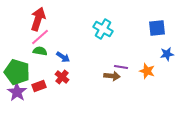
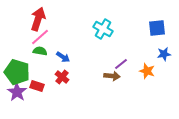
blue star: moved 3 px left
purple line: moved 3 px up; rotated 48 degrees counterclockwise
red rectangle: moved 2 px left; rotated 40 degrees clockwise
